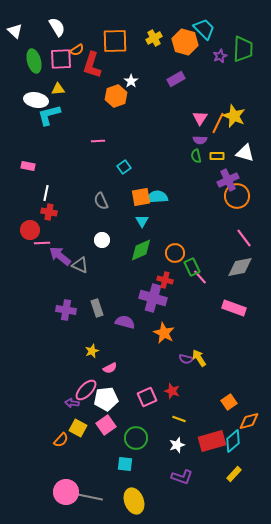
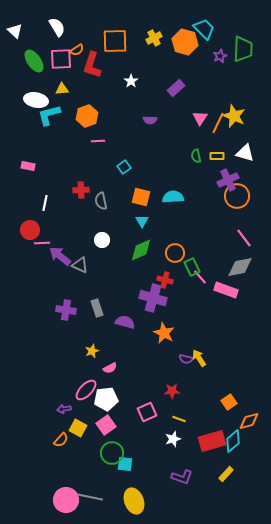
green ellipse at (34, 61): rotated 20 degrees counterclockwise
purple rectangle at (176, 79): moved 9 px down; rotated 12 degrees counterclockwise
yellow triangle at (58, 89): moved 4 px right
orange hexagon at (116, 96): moved 29 px left, 20 px down
purple semicircle at (200, 140): moved 50 px left, 20 px up
white line at (46, 193): moved 1 px left, 10 px down
orange square at (141, 197): rotated 24 degrees clockwise
cyan semicircle at (157, 197): moved 16 px right
gray semicircle at (101, 201): rotated 12 degrees clockwise
red cross at (49, 212): moved 32 px right, 22 px up; rotated 14 degrees counterclockwise
pink rectangle at (234, 308): moved 8 px left, 18 px up
red star at (172, 391): rotated 21 degrees counterclockwise
pink square at (147, 397): moved 15 px down
purple arrow at (72, 403): moved 8 px left, 6 px down; rotated 16 degrees counterclockwise
green circle at (136, 438): moved 24 px left, 15 px down
white star at (177, 445): moved 4 px left, 6 px up
yellow rectangle at (234, 474): moved 8 px left
pink circle at (66, 492): moved 8 px down
